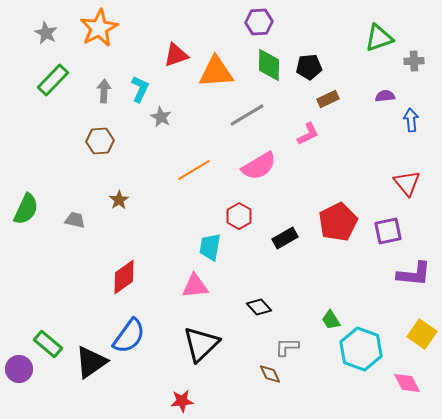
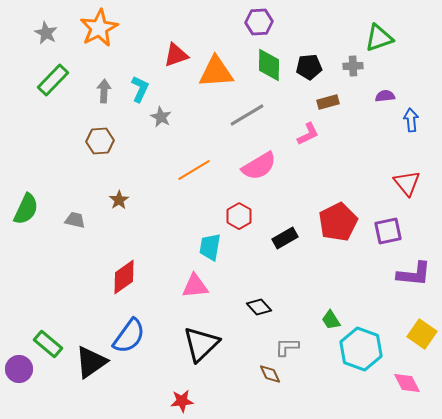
gray cross at (414, 61): moved 61 px left, 5 px down
brown rectangle at (328, 99): moved 3 px down; rotated 10 degrees clockwise
